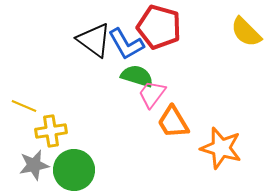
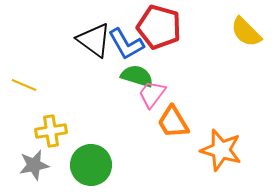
yellow line: moved 21 px up
orange star: moved 2 px down
green circle: moved 17 px right, 5 px up
